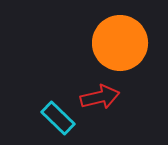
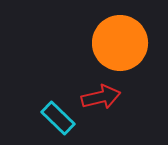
red arrow: moved 1 px right
